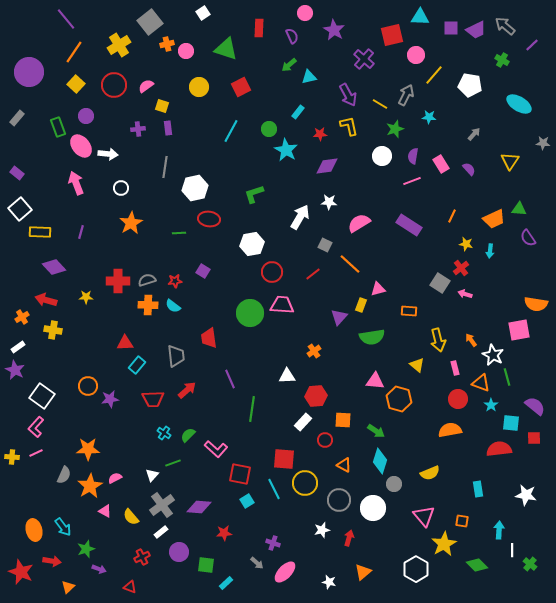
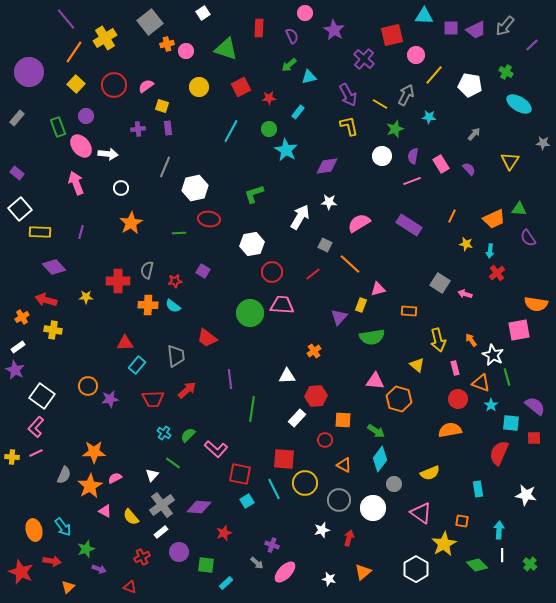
cyan triangle at (420, 17): moved 4 px right, 1 px up
gray arrow at (505, 26): rotated 90 degrees counterclockwise
yellow cross at (119, 45): moved 14 px left, 7 px up
green cross at (502, 60): moved 4 px right, 12 px down
red star at (320, 134): moved 51 px left, 36 px up
gray line at (165, 167): rotated 15 degrees clockwise
red cross at (461, 268): moved 36 px right, 5 px down
gray semicircle at (147, 280): moved 10 px up; rotated 60 degrees counterclockwise
red trapezoid at (209, 338): moved 2 px left; rotated 45 degrees counterclockwise
purple line at (230, 379): rotated 18 degrees clockwise
white rectangle at (303, 422): moved 6 px left, 4 px up
orange star at (88, 449): moved 6 px right, 3 px down
red semicircle at (499, 449): moved 4 px down; rotated 60 degrees counterclockwise
cyan diamond at (380, 461): moved 2 px up; rotated 20 degrees clockwise
green line at (173, 463): rotated 56 degrees clockwise
pink triangle at (424, 516): moved 3 px left, 3 px up; rotated 15 degrees counterclockwise
red star at (224, 533): rotated 14 degrees counterclockwise
purple cross at (273, 543): moved 1 px left, 2 px down
white line at (512, 550): moved 10 px left, 5 px down
white star at (329, 582): moved 3 px up
